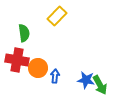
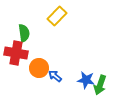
red cross: moved 1 px left, 7 px up
orange circle: moved 1 px right
blue arrow: rotated 56 degrees counterclockwise
green arrow: rotated 48 degrees clockwise
